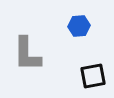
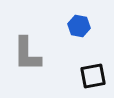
blue hexagon: rotated 15 degrees clockwise
